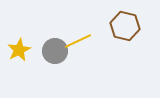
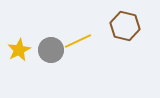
gray circle: moved 4 px left, 1 px up
